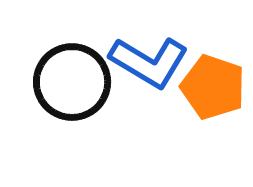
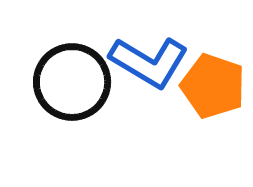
orange pentagon: moved 1 px up
